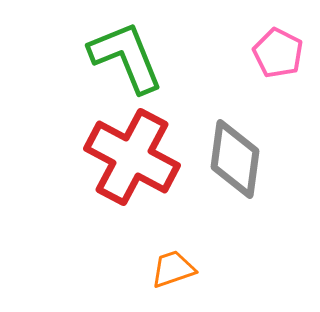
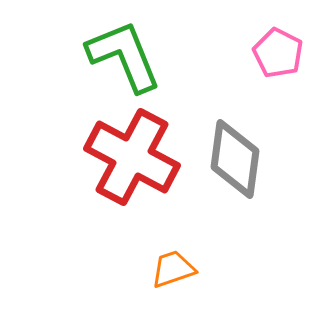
green L-shape: moved 2 px left, 1 px up
